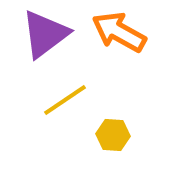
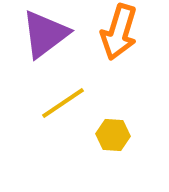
orange arrow: rotated 102 degrees counterclockwise
yellow line: moved 2 px left, 3 px down
